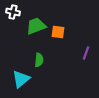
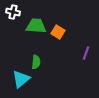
green trapezoid: rotated 25 degrees clockwise
orange square: rotated 24 degrees clockwise
green semicircle: moved 3 px left, 2 px down
